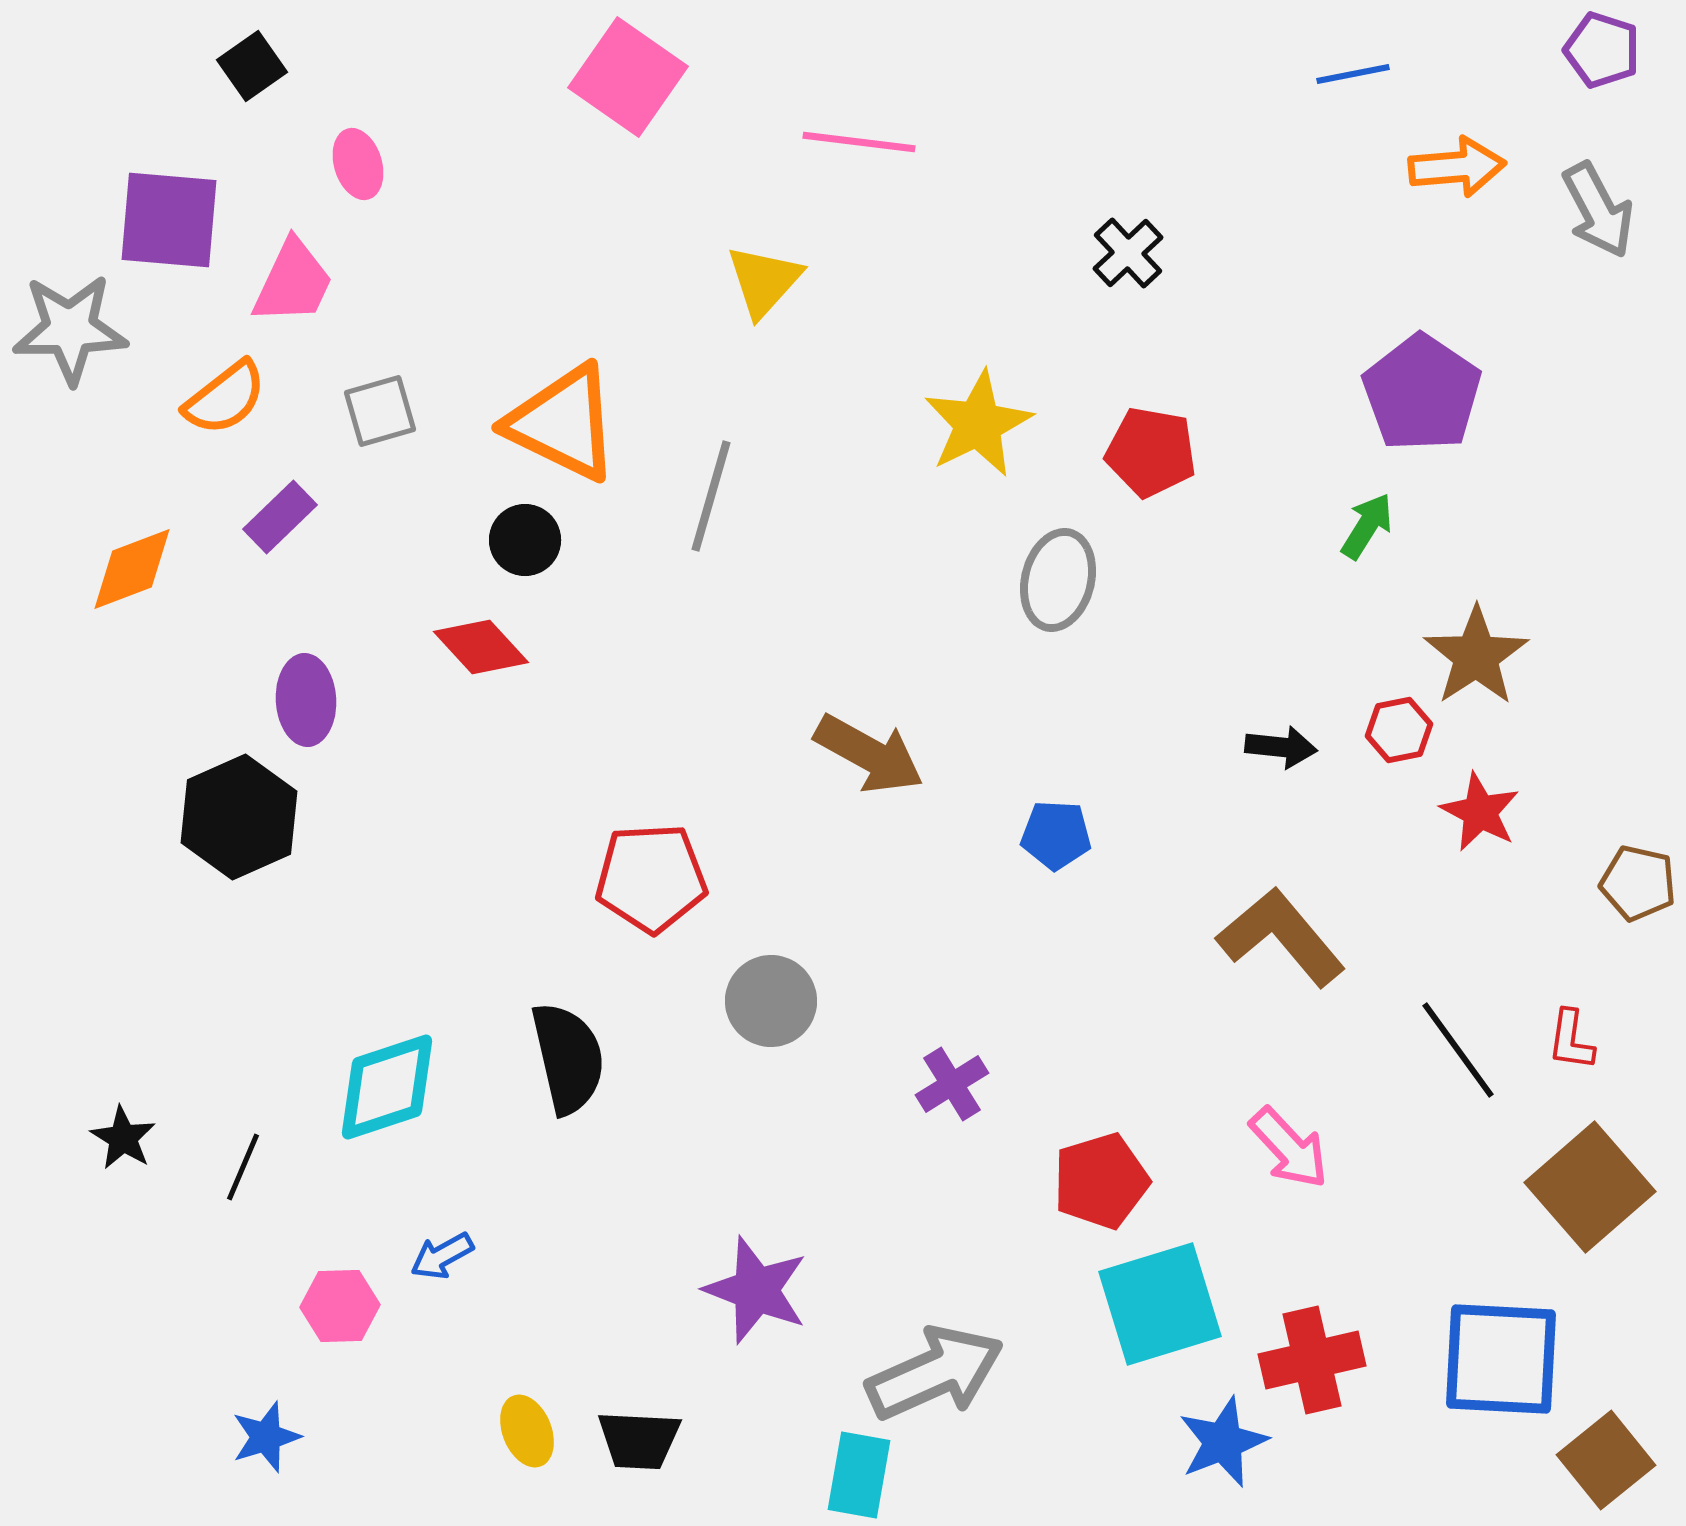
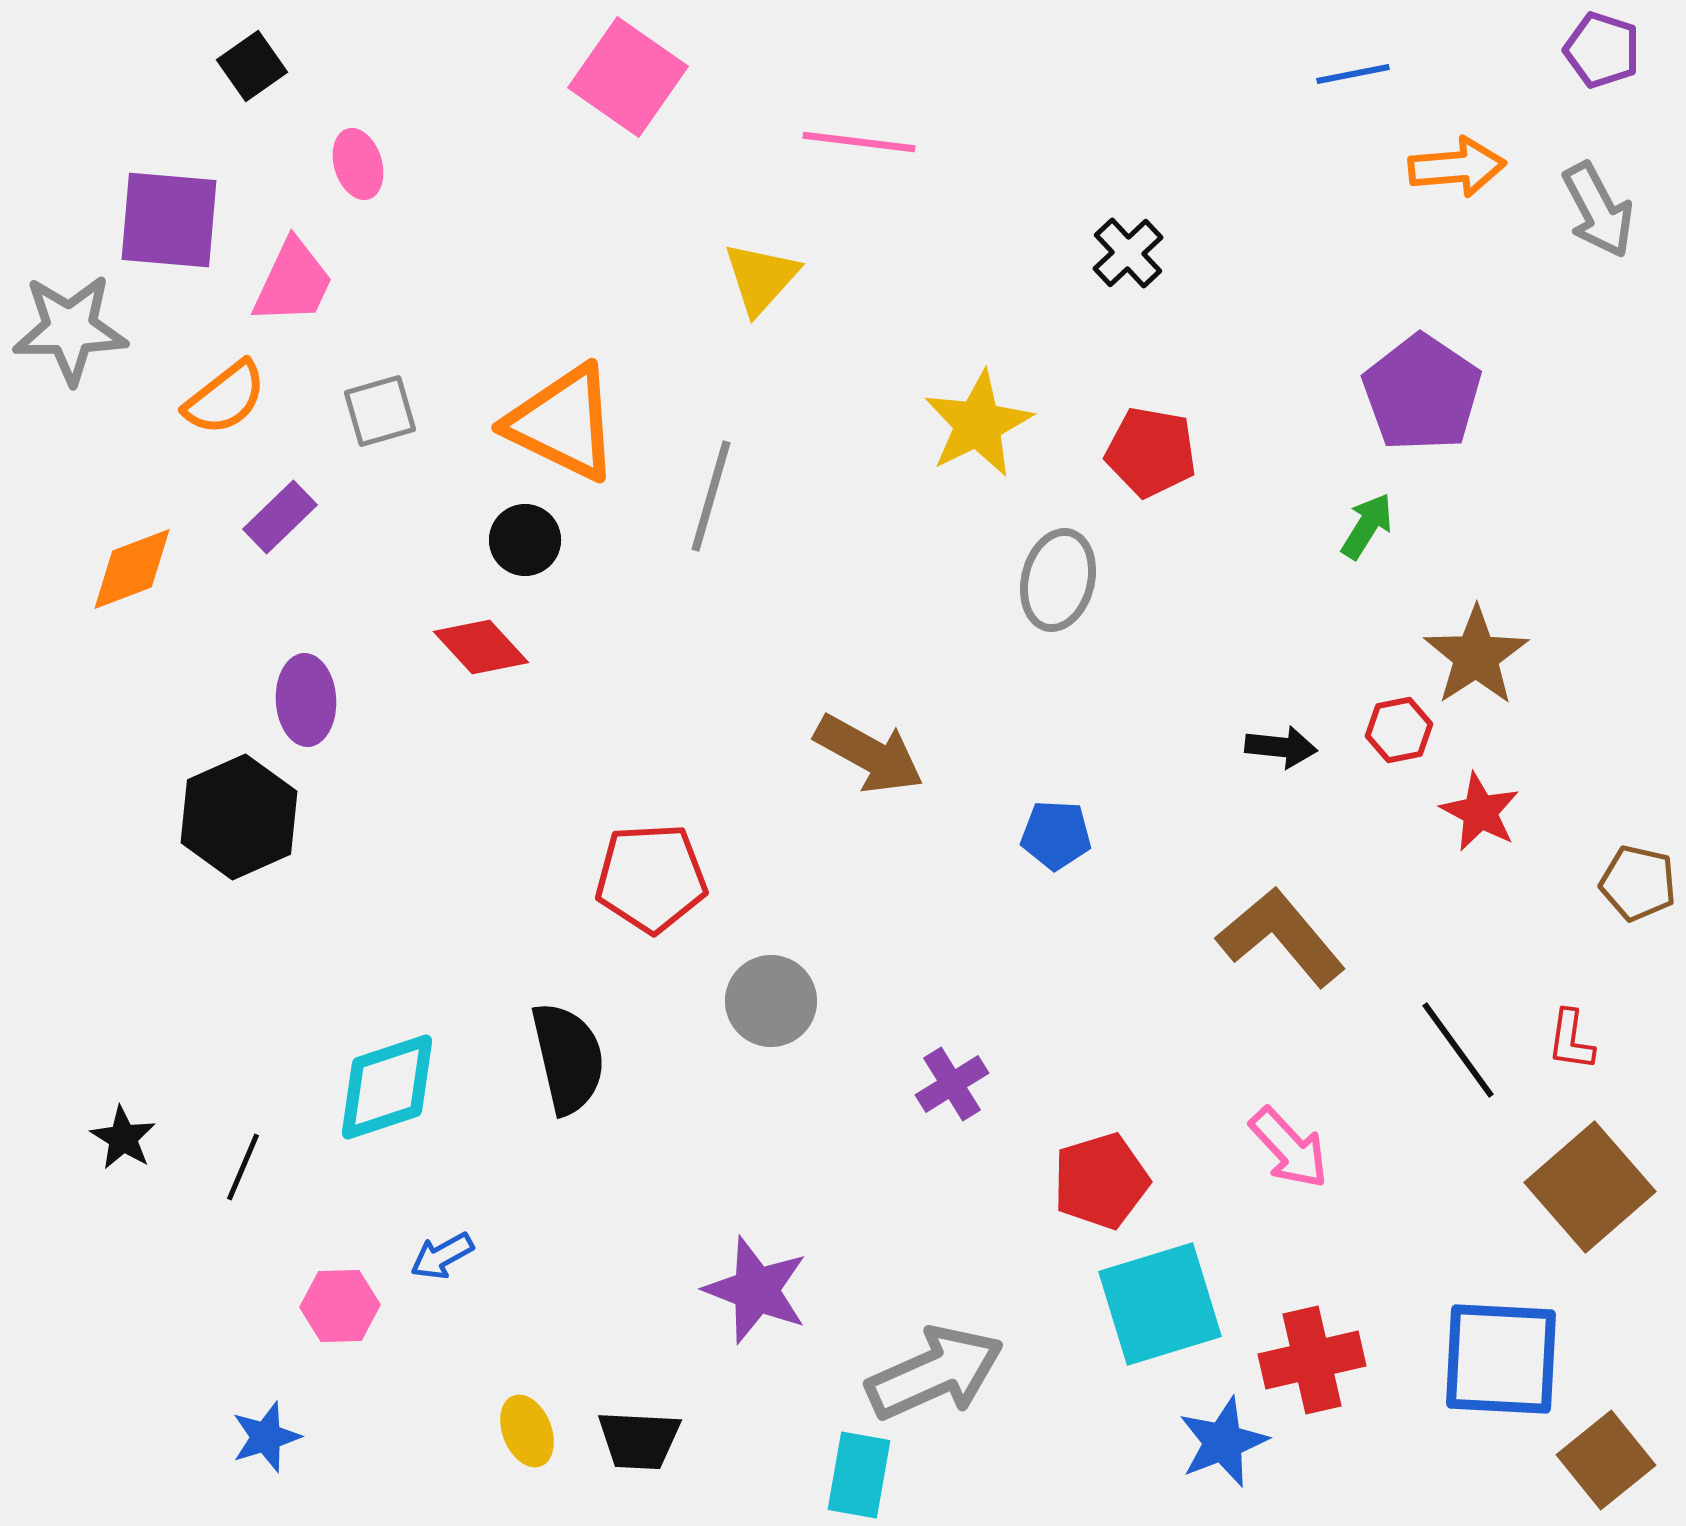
yellow triangle at (764, 281): moved 3 px left, 3 px up
